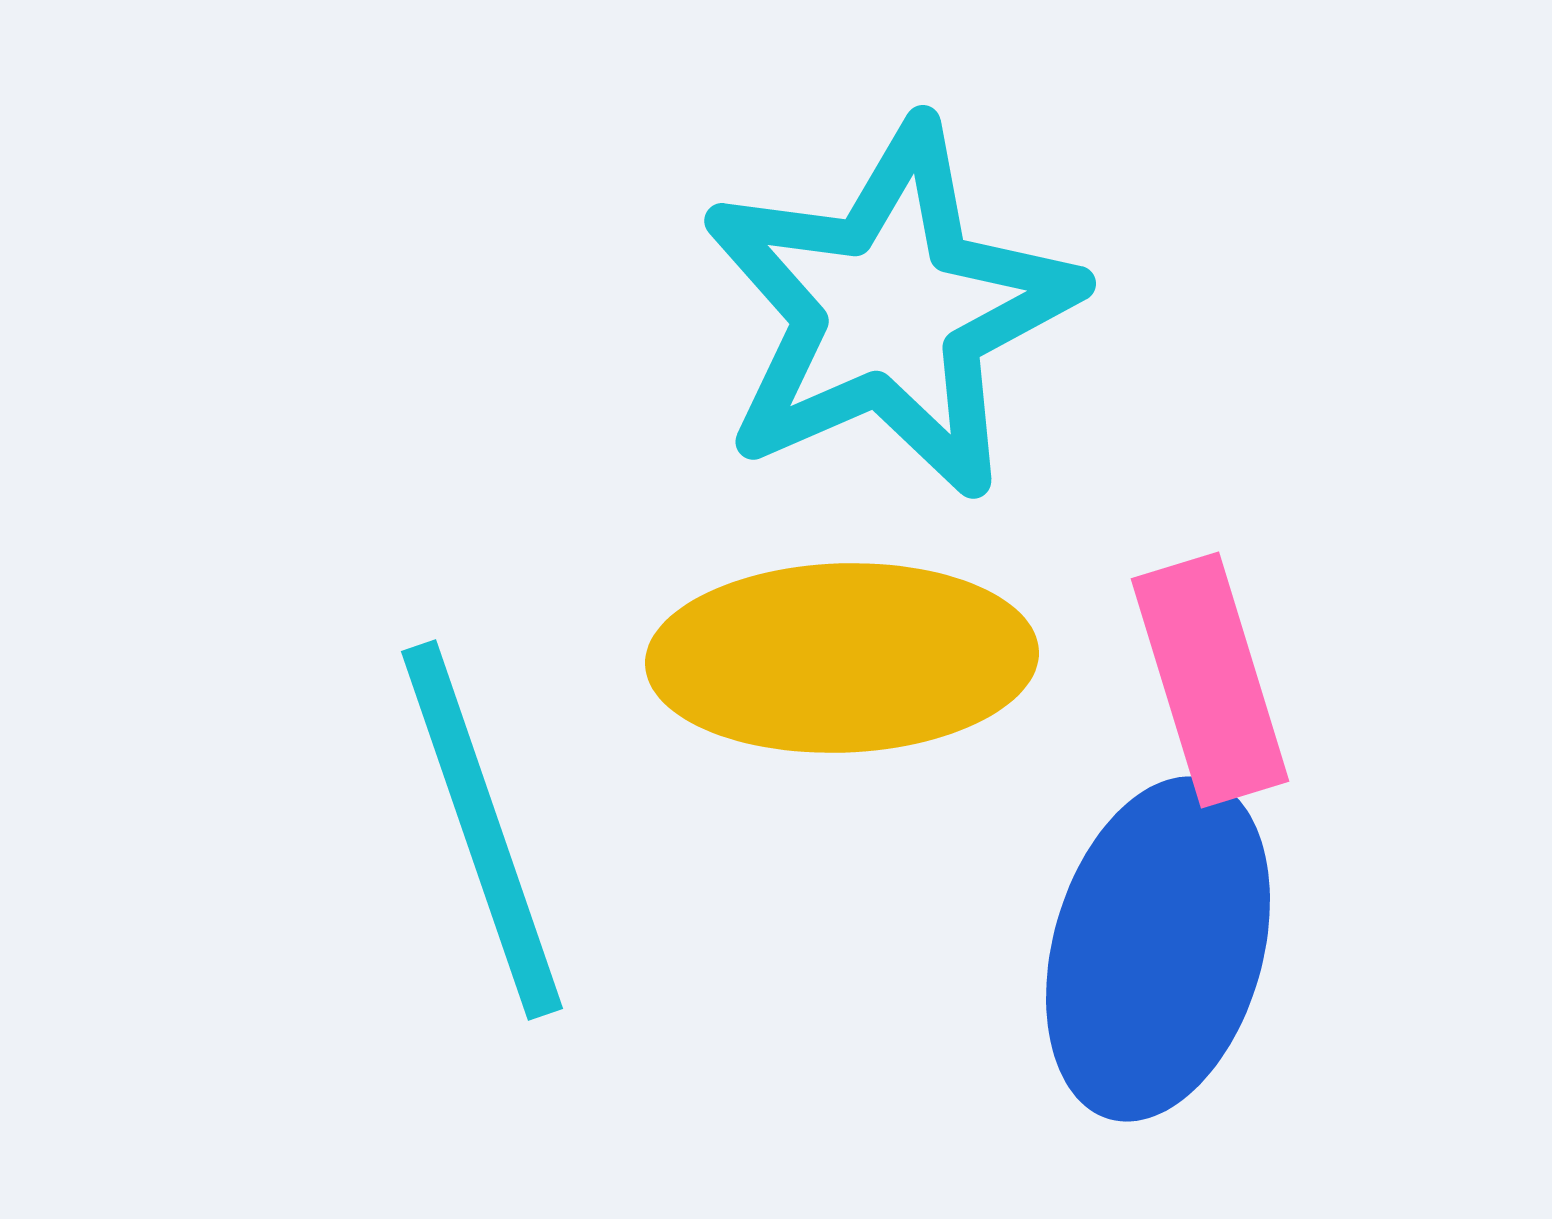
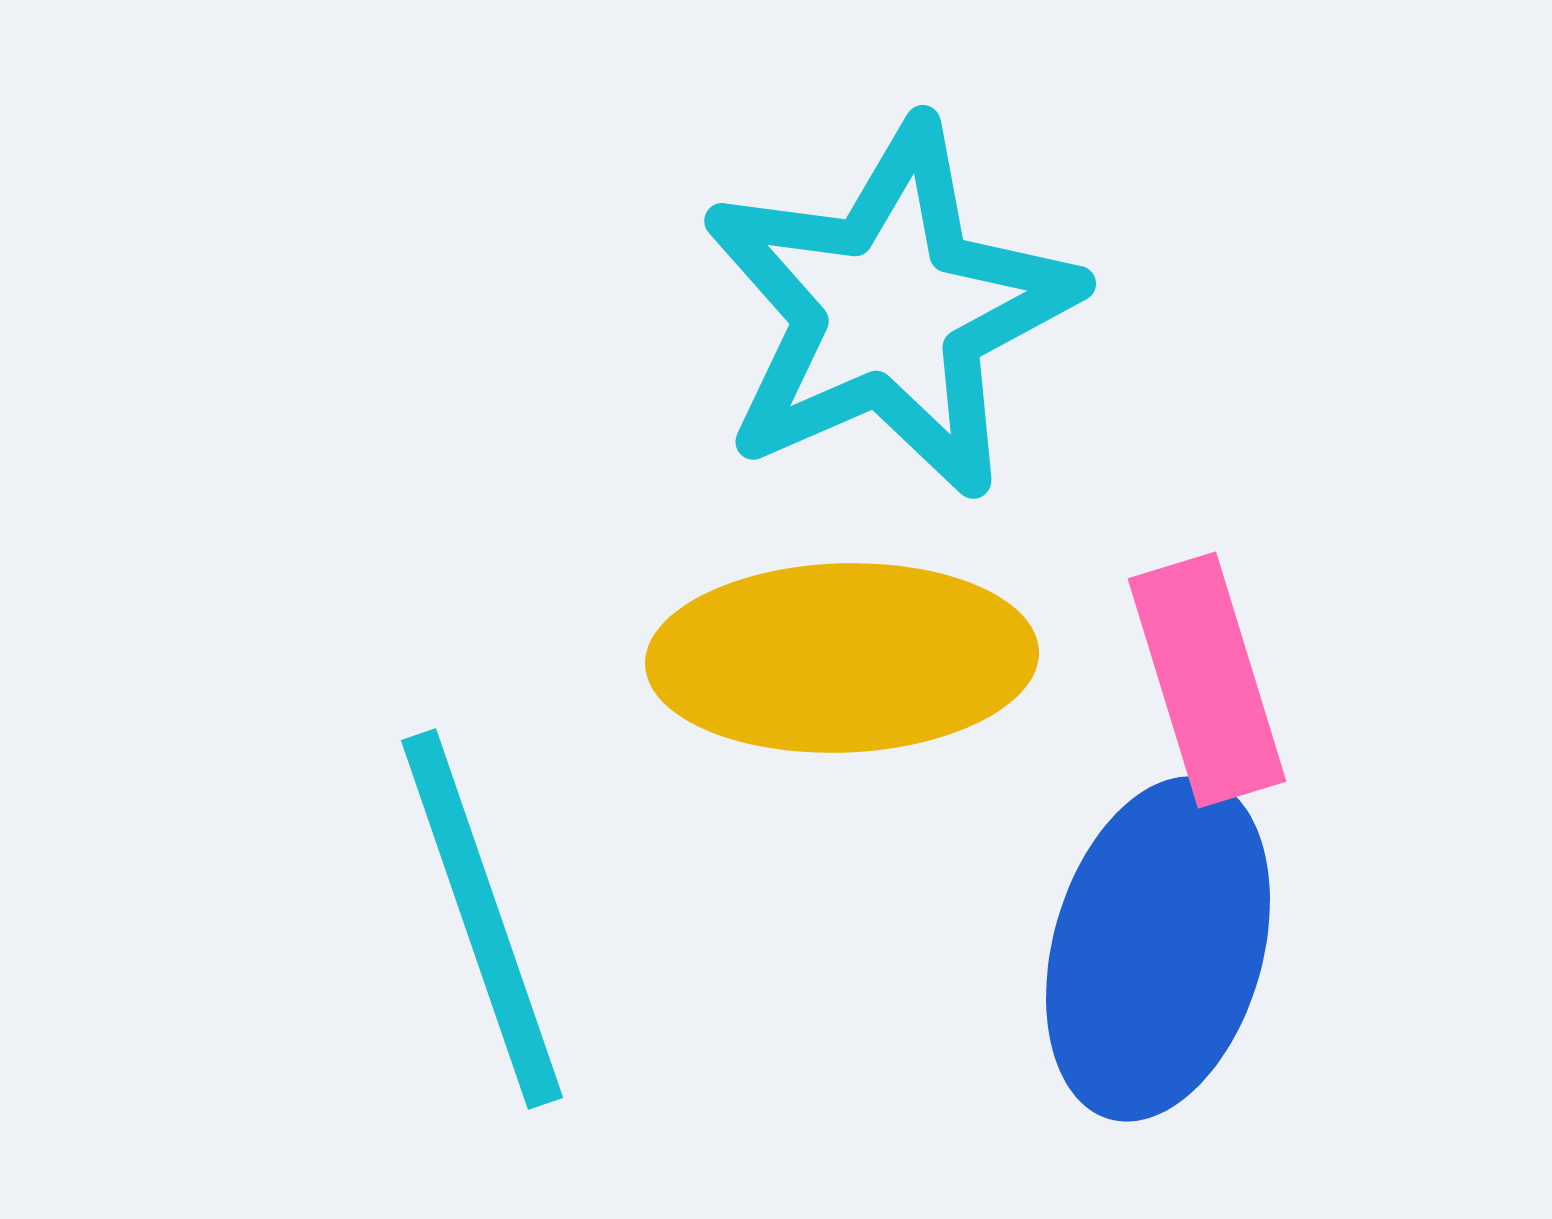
pink rectangle: moved 3 px left
cyan line: moved 89 px down
